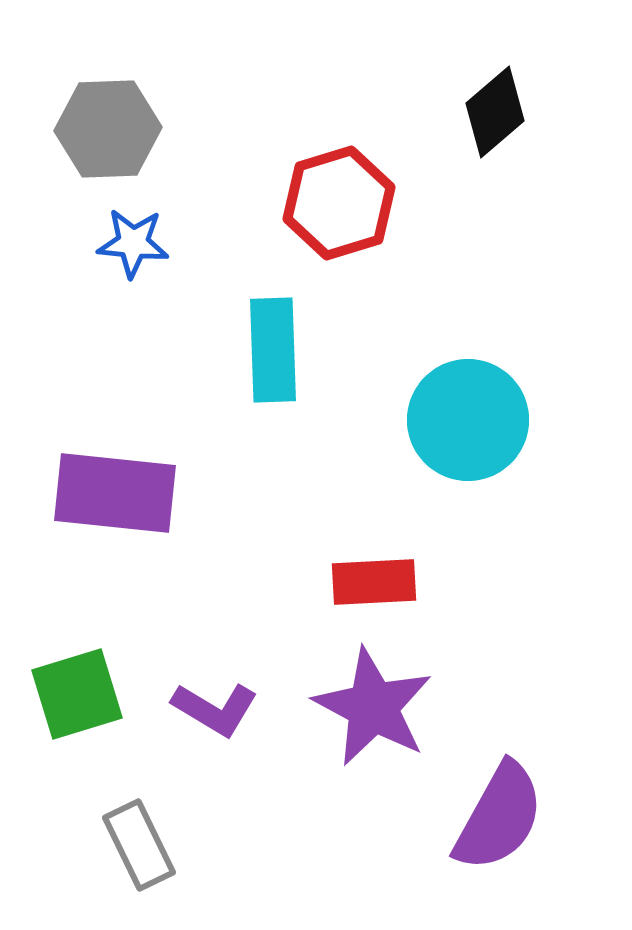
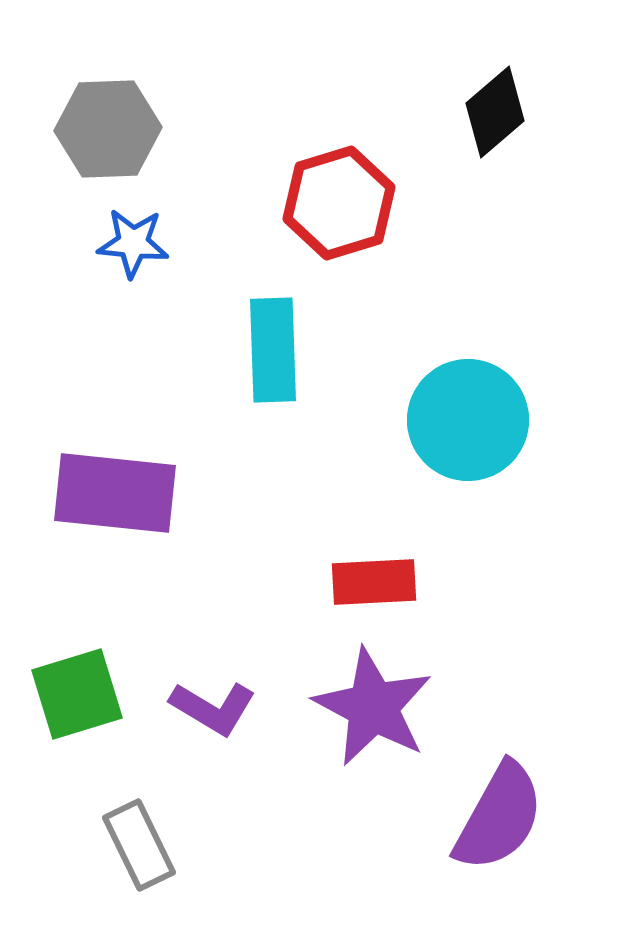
purple L-shape: moved 2 px left, 1 px up
